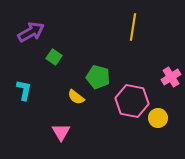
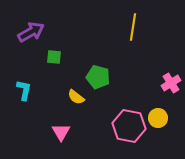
green square: rotated 28 degrees counterclockwise
pink cross: moved 6 px down
pink hexagon: moved 3 px left, 25 px down
